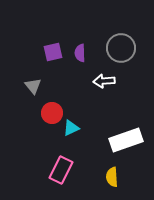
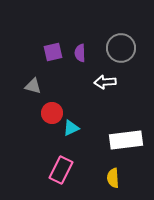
white arrow: moved 1 px right, 1 px down
gray triangle: rotated 36 degrees counterclockwise
white rectangle: rotated 12 degrees clockwise
yellow semicircle: moved 1 px right, 1 px down
